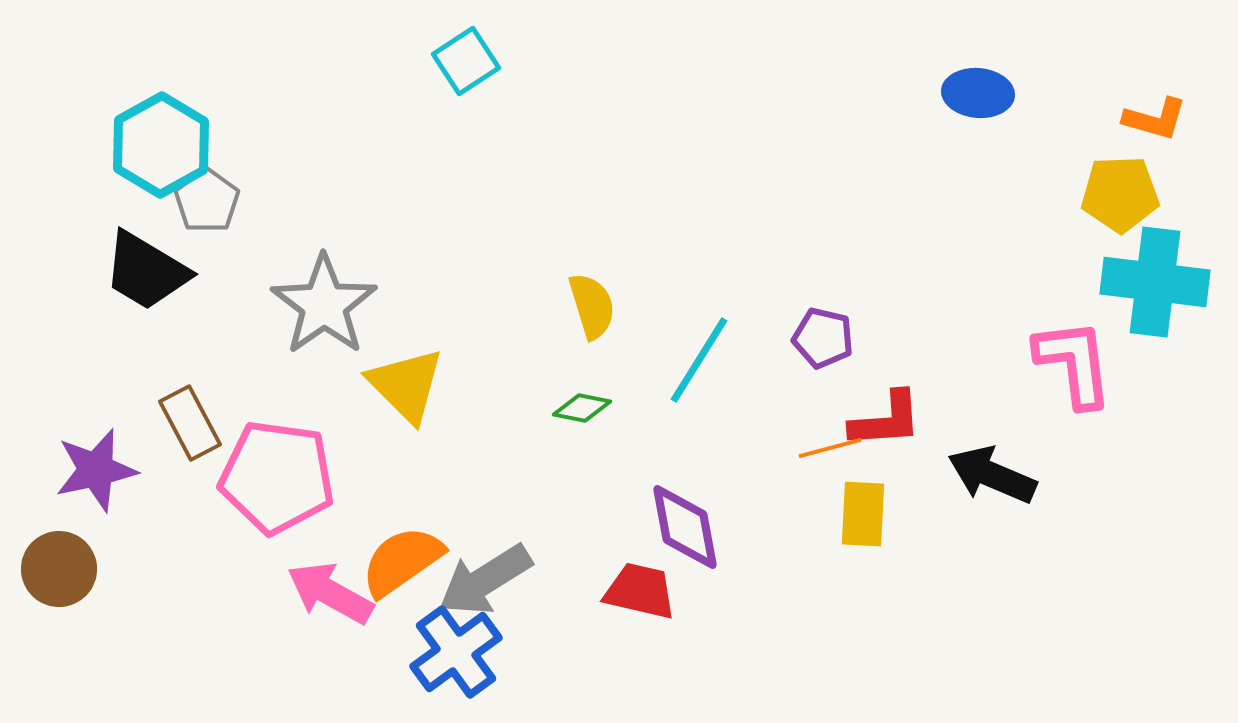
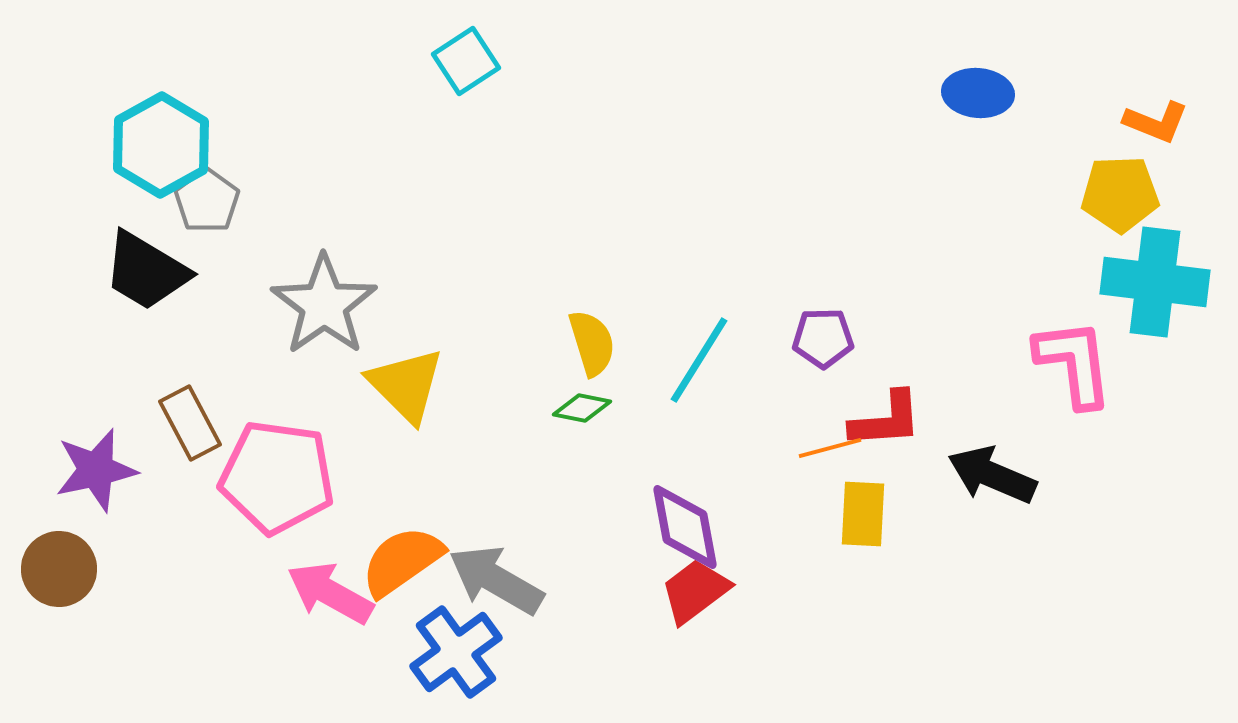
orange L-shape: moved 1 px right, 3 px down; rotated 6 degrees clockwise
yellow semicircle: moved 37 px down
purple pentagon: rotated 14 degrees counterclockwise
gray arrow: moved 11 px right; rotated 62 degrees clockwise
red trapezoid: moved 55 px right; rotated 50 degrees counterclockwise
